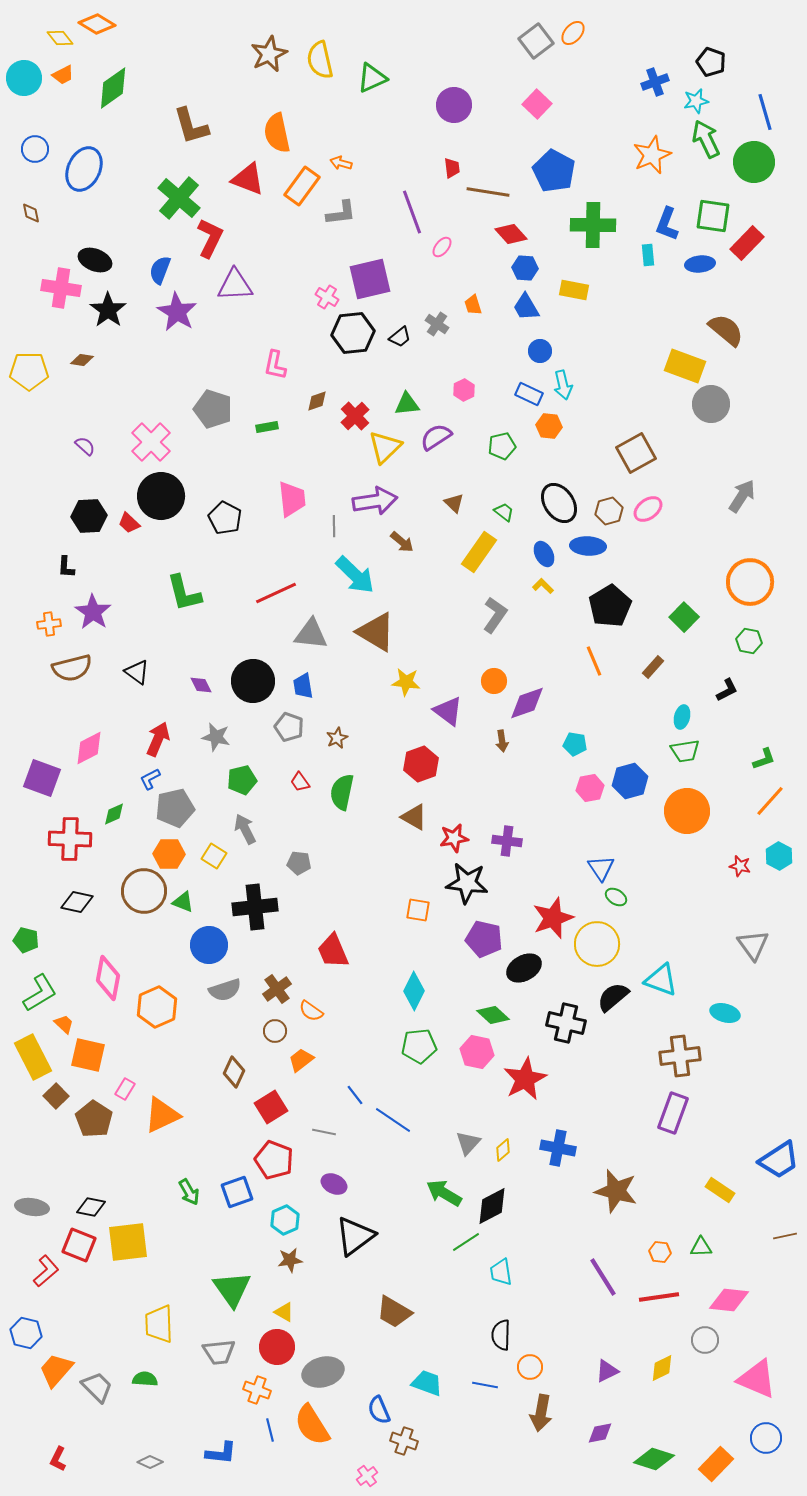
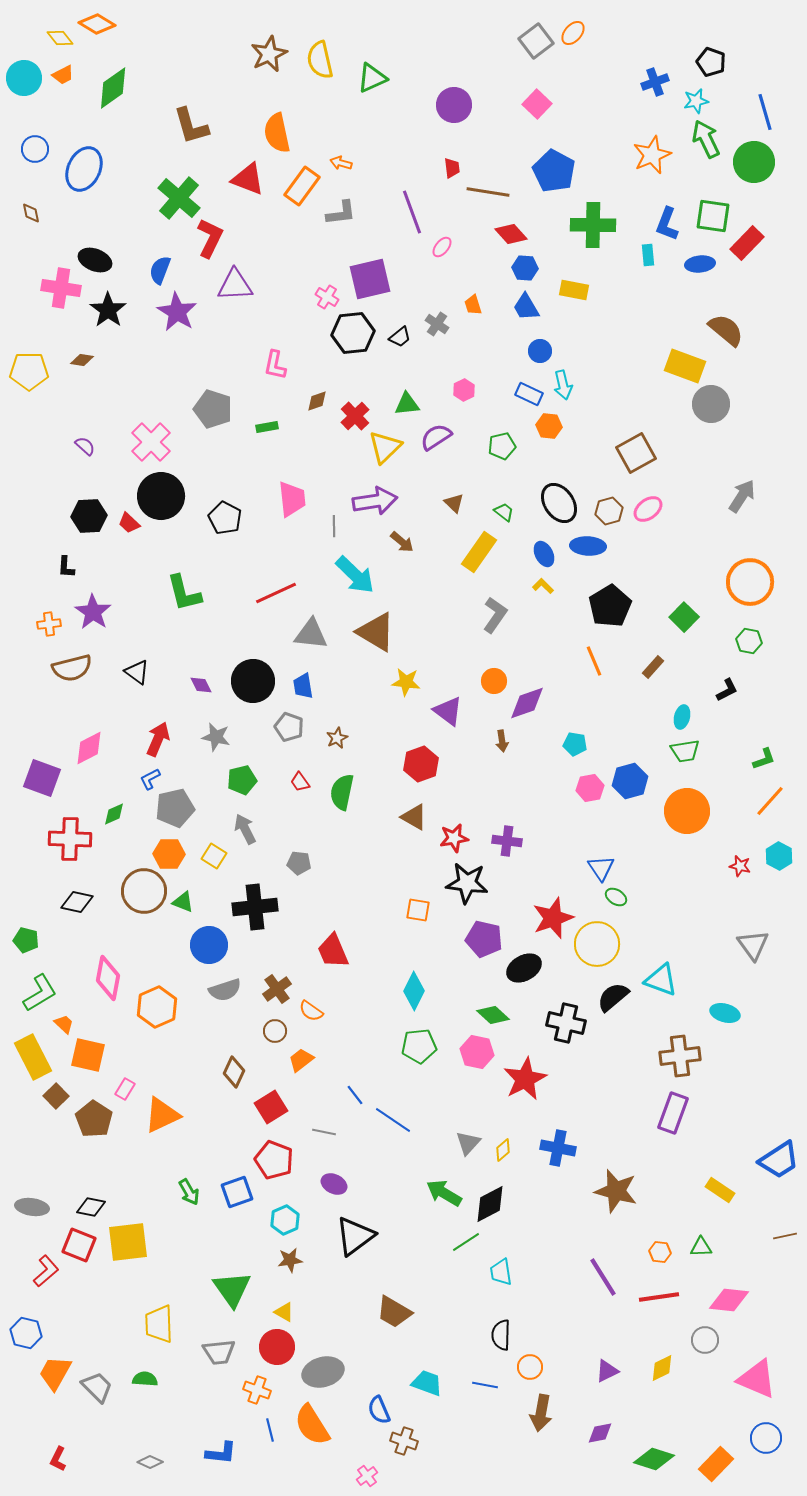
black diamond at (492, 1206): moved 2 px left, 2 px up
orange trapezoid at (56, 1370): moved 1 px left, 3 px down; rotated 12 degrees counterclockwise
